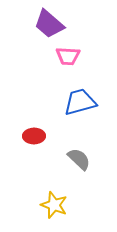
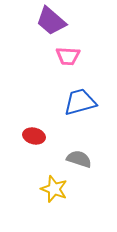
purple trapezoid: moved 2 px right, 3 px up
red ellipse: rotated 15 degrees clockwise
gray semicircle: rotated 25 degrees counterclockwise
yellow star: moved 16 px up
